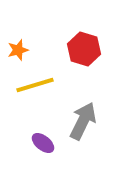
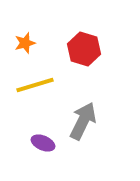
orange star: moved 7 px right, 7 px up
purple ellipse: rotated 15 degrees counterclockwise
